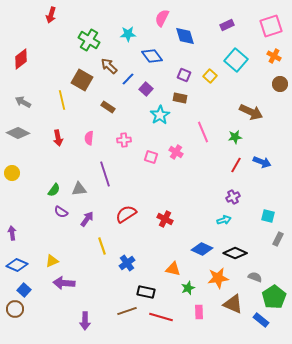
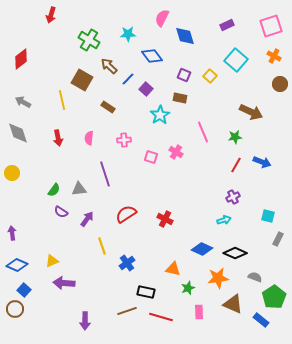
gray diamond at (18, 133): rotated 45 degrees clockwise
